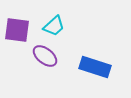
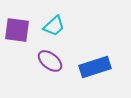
purple ellipse: moved 5 px right, 5 px down
blue rectangle: rotated 36 degrees counterclockwise
